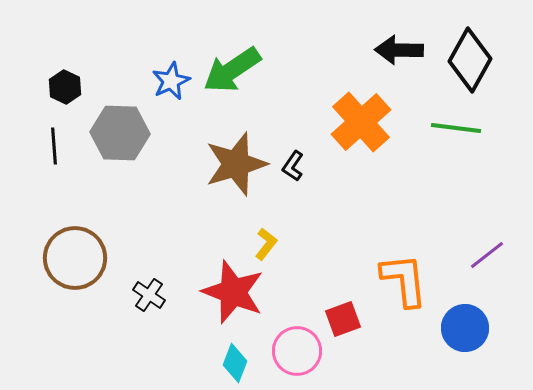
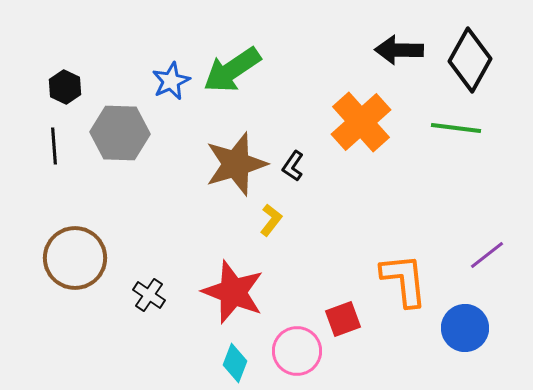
yellow L-shape: moved 5 px right, 24 px up
